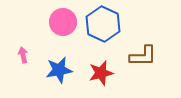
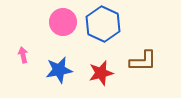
brown L-shape: moved 5 px down
